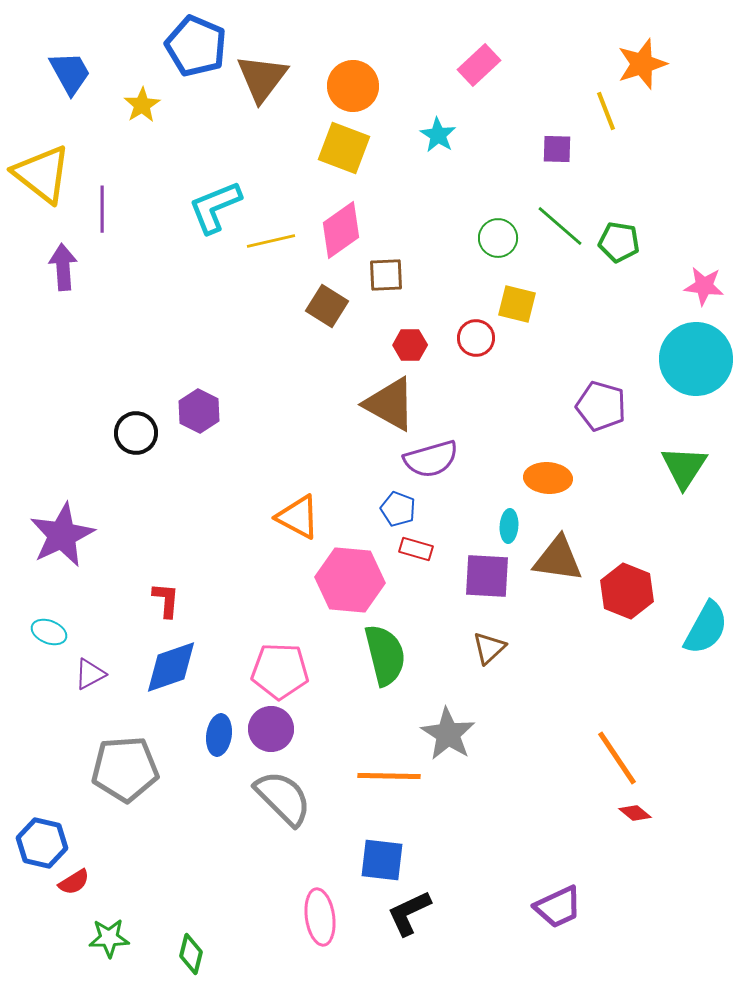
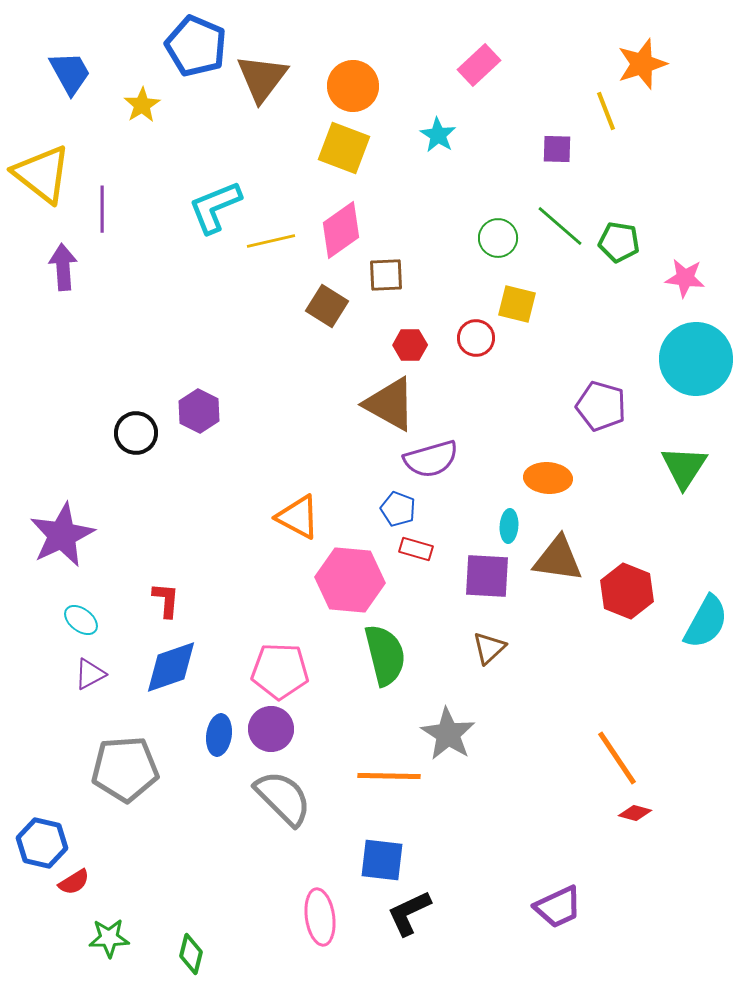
pink star at (704, 286): moved 19 px left, 8 px up
cyan semicircle at (706, 628): moved 6 px up
cyan ellipse at (49, 632): moved 32 px right, 12 px up; rotated 16 degrees clockwise
red diamond at (635, 813): rotated 24 degrees counterclockwise
